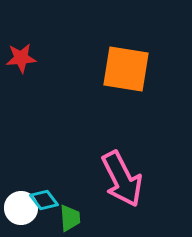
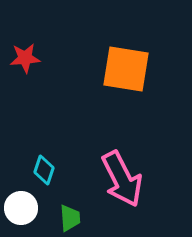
red star: moved 4 px right
cyan diamond: moved 30 px up; rotated 56 degrees clockwise
